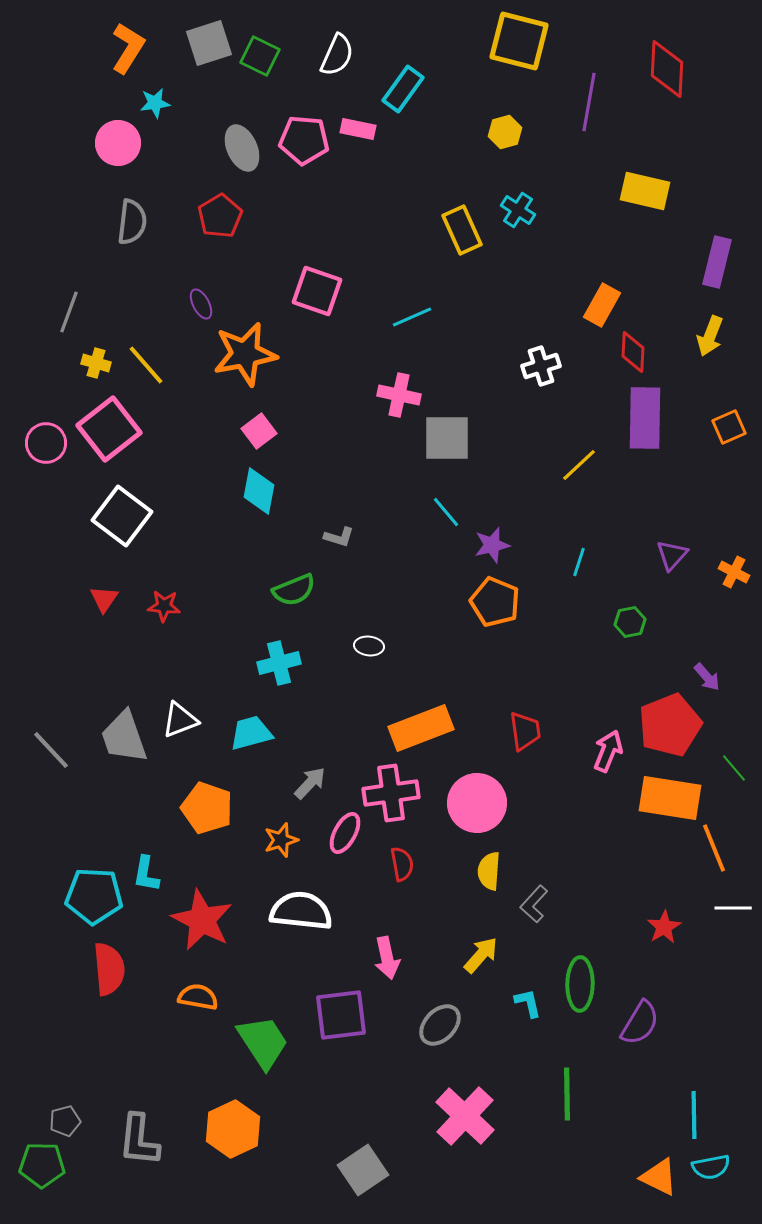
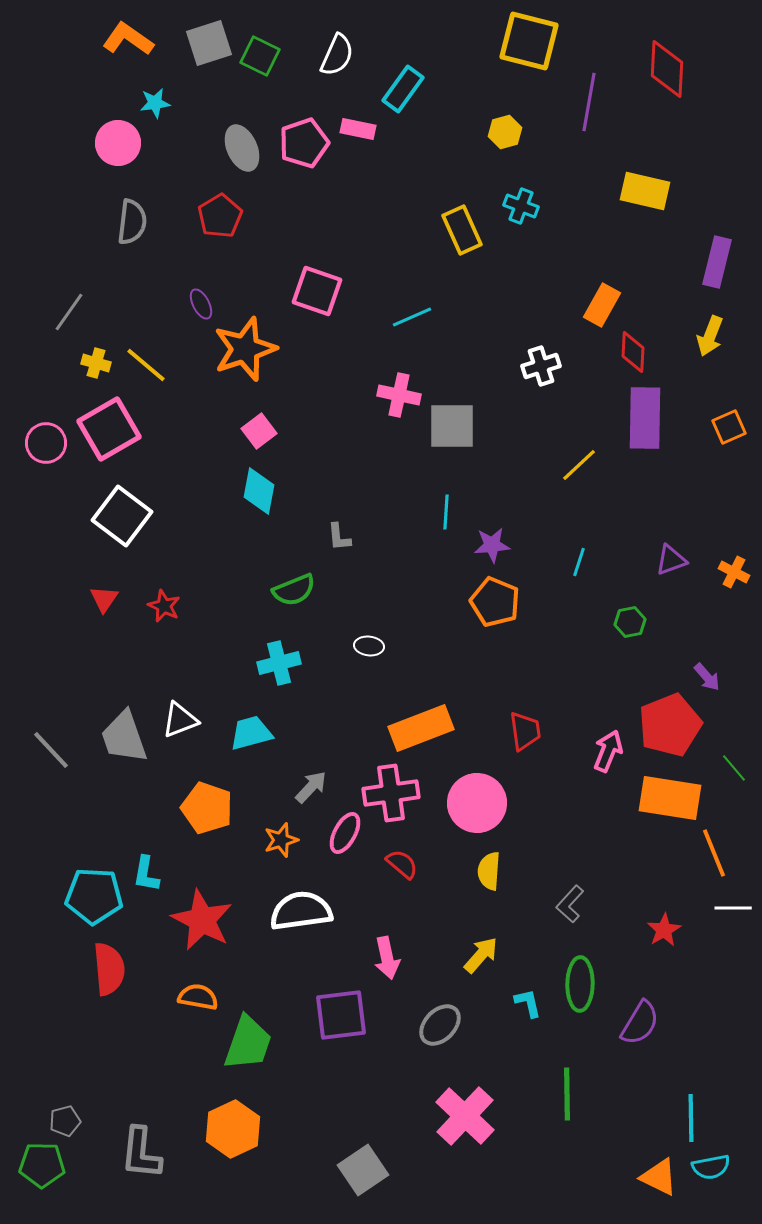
yellow square at (519, 41): moved 10 px right
orange L-shape at (128, 48): moved 9 px up; rotated 87 degrees counterclockwise
pink pentagon at (304, 140): moved 3 px down; rotated 24 degrees counterclockwise
cyan cross at (518, 210): moved 3 px right, 4 px up; rotated 12 degrees counterclockwise
gray line at (69, 312): rotated 15 degrees clockwise
orange star at (245, 354): moved 5 px up; rotated 8 degrees counterclockwise
yellow line at (146, 365): rotated 9 degrees counterclockwise
pink square at (109, 429): rotated 8 degrees clockwise
gray square at (447, 438): moved 5 px right, 12 px up
cyan line at (446, 512): rotated 44 degrees clockwise
gray L-shape at (339, 537): rotated 68 degrees clockwise
purple star at (492, 545): rotated 9 degrees clockwise
purple triangle at (672, 555): moved 1 px left, 5 px down; rotated 28 degrees clockwise
red star at (164, 606): rotated 20 degrees clockwise
gray arrow at (310, 783): moved 1 px right, 4 px down
orange line at (714, 848): moved 5 px down
red semicircle at (402, 864): rotated 40 degrees counterclockwise
gray L-shape at (534, 904): moved 36 px right
white semicircle at (301, 911): rotated 14 degrees counterclockwise
red star at (664, 927): moved 3 px down
green trapezoid at (263, 1042): moved 15 px left, 1 px down; rotated 52 degrees clockwise
cyan line at (694, 1115): moved 3 px left, 3 px down
gray L-shape at (139, 1140): moved 2 px right, 13 px down
